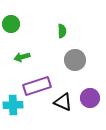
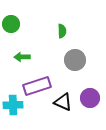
green arrow: rotated 14 degrees clockwise
